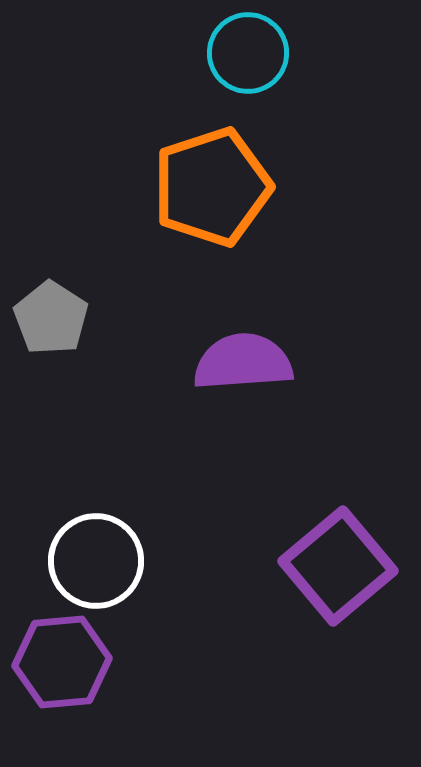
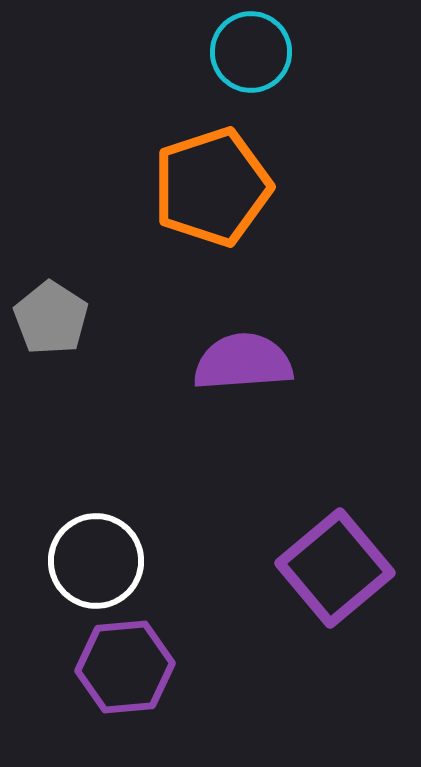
cyan circle: moved 3 px right, 1 px up
purple square: moved 3 px left, 2 px down
purple hexagon: moved 63 px right, 5 px down
